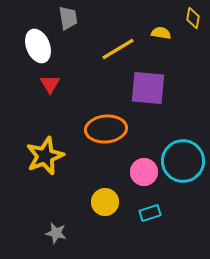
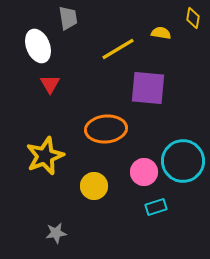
yellow circle: moved 11 px left, 16 px up
cyan rectangle: moved 6 px right, 6 px up
gray star: rotated 20 degrees counterclockwise
